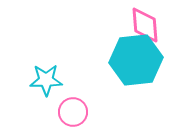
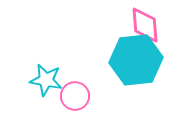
cyan star: rotated 12 degrees clockwise
pink circle: moved 2 px right, 16 px up
